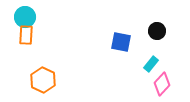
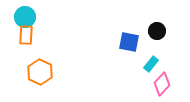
blue square: moved 8 px right
orange hexagon: moved 3 px left, 8 px up
